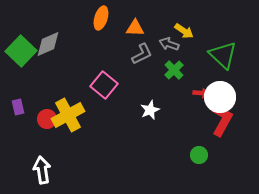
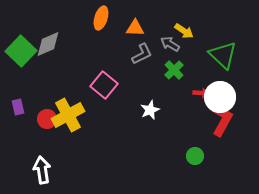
gray arrow: moved 1 px right; rotated 12 degrees clockwise
green circle: moved 4 px left, 1 px down
